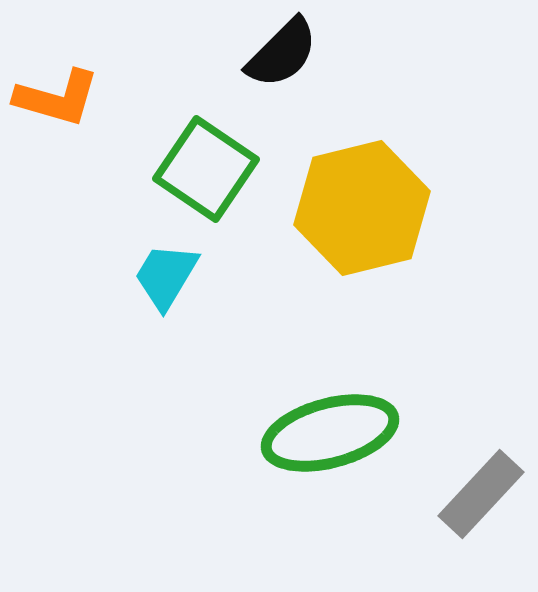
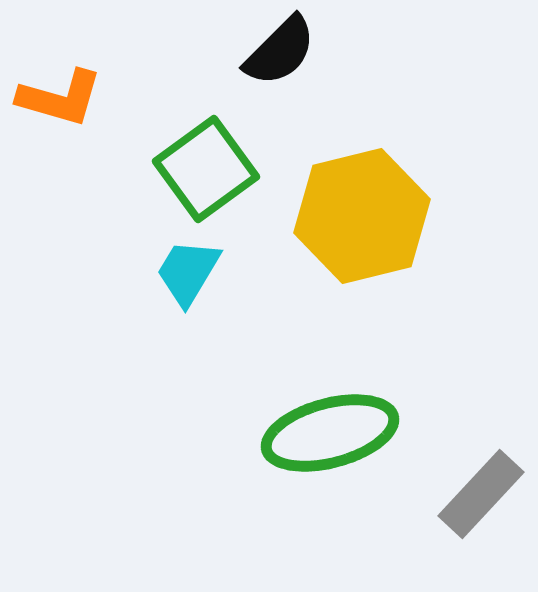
black semicircle: moved 2 px left, 2 px up
orange L-shape: moved 3 px right
green square: rotated 20 degrees clockwise
yellow hexagon: moved 8 px down
cyan trapezoid: moved 22 px right, 4 px up
